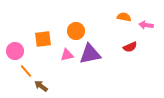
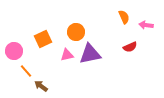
orange semicircle: rotated 56 degrees clockwise
orange circle: moved 1 px down
orange square: rotated 18 degrees counterclockwise
pink circle: moved 1 px left
